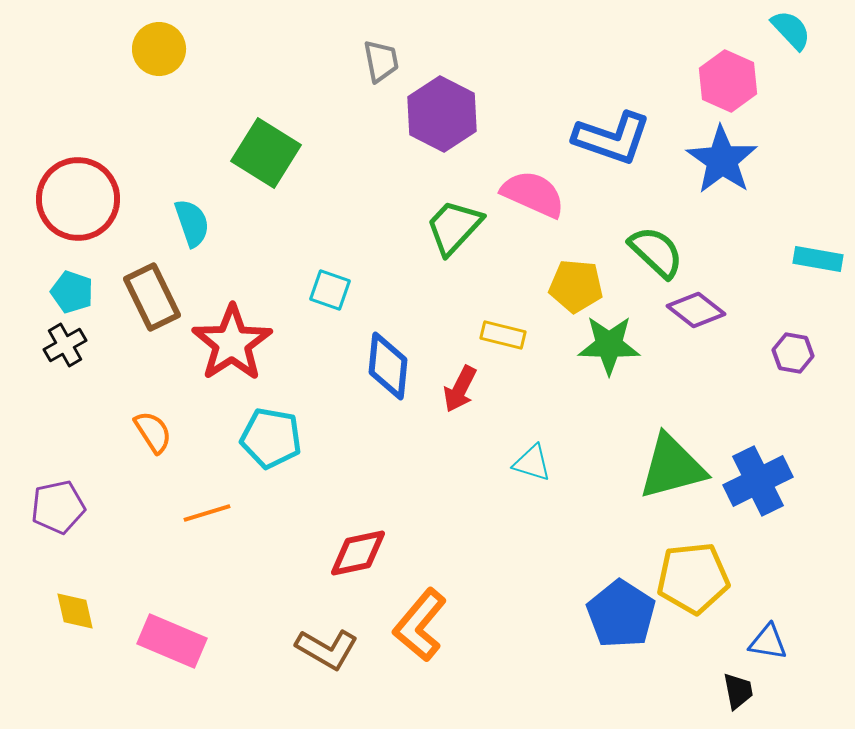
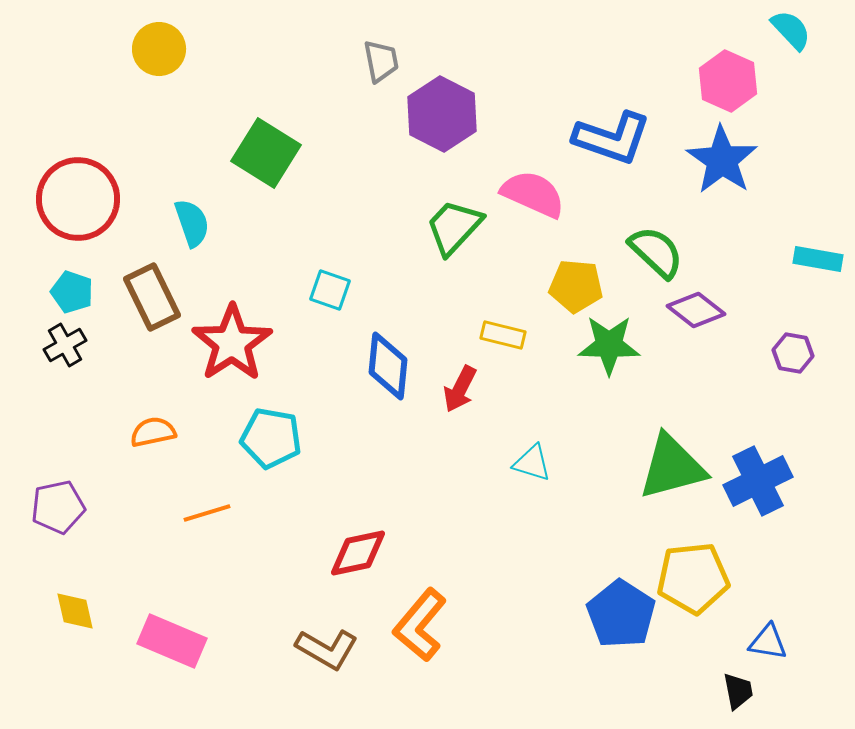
orange semicircle at (153, 432): rotated 69 degrees counterclockwise
